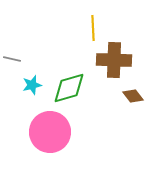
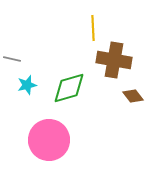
brown cross: rotated 8 degrees clockwise
cyan star: moved 5 px left
pink circle: moved 1 px left, 8 px down
